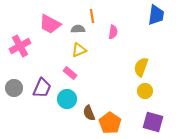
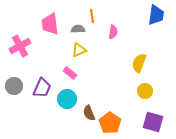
pink trapezoid: rotated 55 degrees clockwise
yellow semicircle: moved 2 px left, 4 px up
gray circle: moved 2 px up
